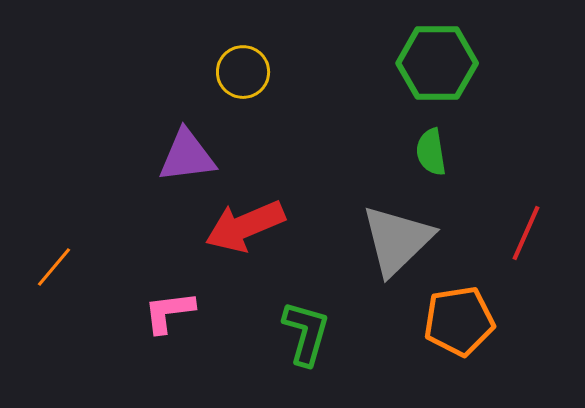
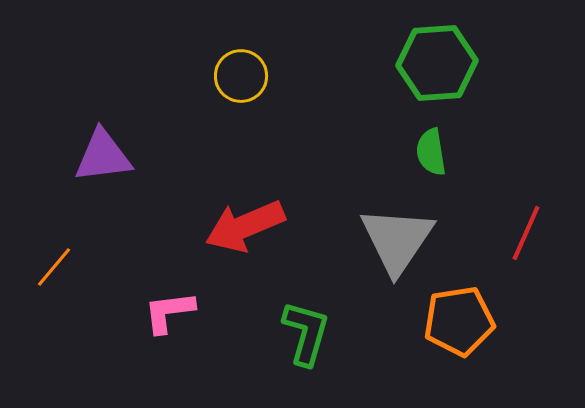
green hexagon: rotated 4 degrees counterclockwise
yellow circle: moved 2 px left, 4 px down
purple triangle: moved 84 px left
gray triangle: rotated 12 degrees counterclockwise
